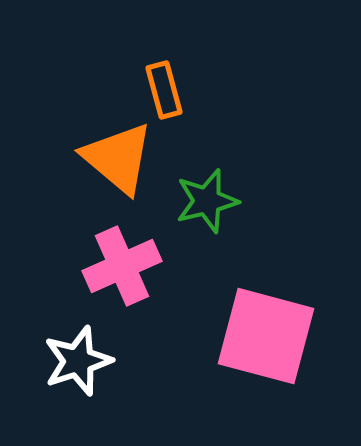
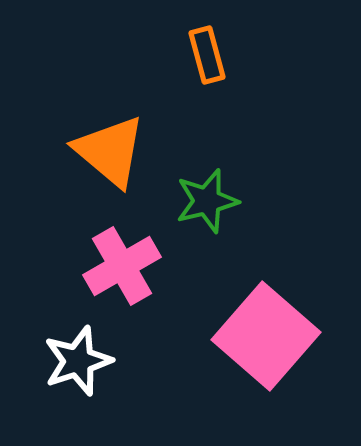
orange rectangle: moved 43 px right, 35 px up
orange triangle: moved 8 px left, 7 px up
pink cross: rotated 6 degrees counterclockwise
pink square: rotated 26 degrees clockwise
